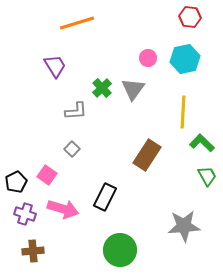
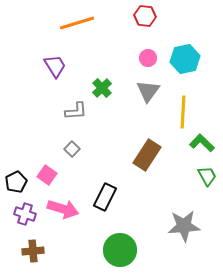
red hexagon: moved 45 px left, 1 px up
gray triangle: moved 15 px right, 2 px down
